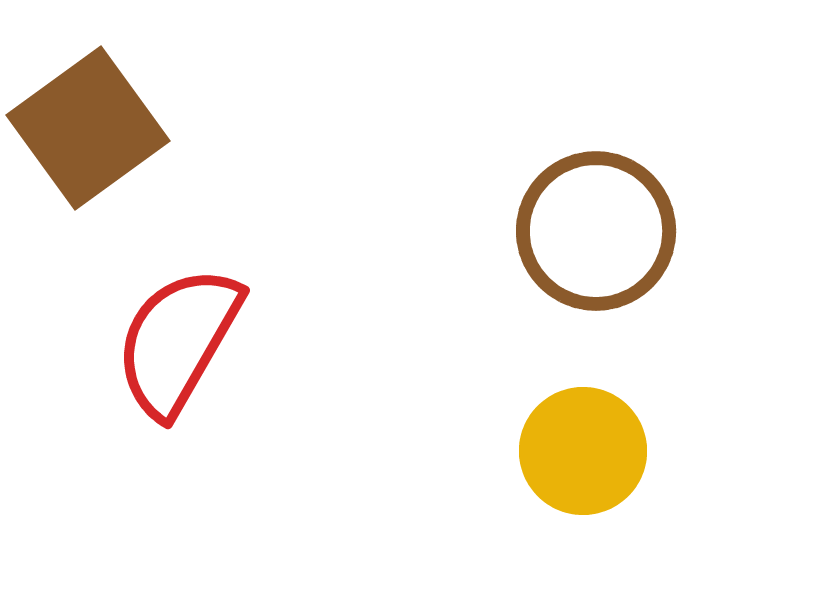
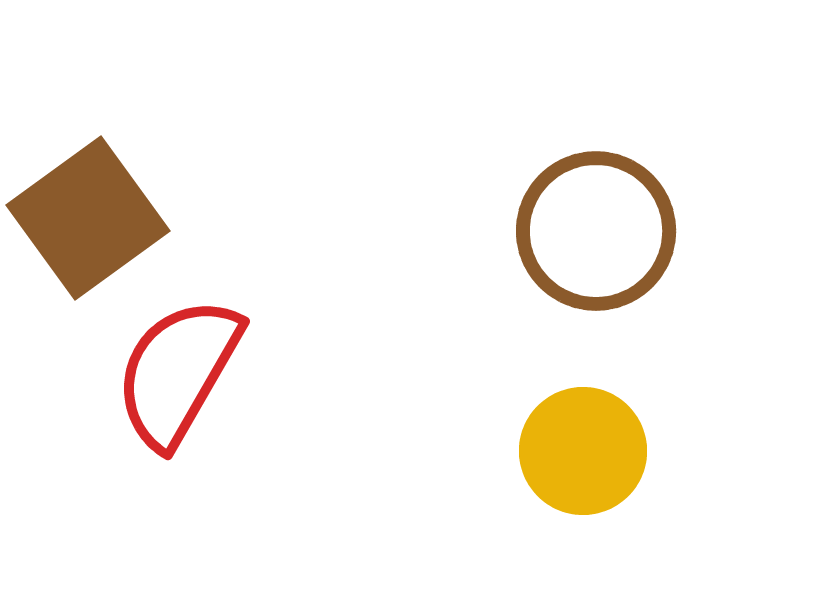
brown square: moved 90 px down
red semicircle: moved 31 px down
